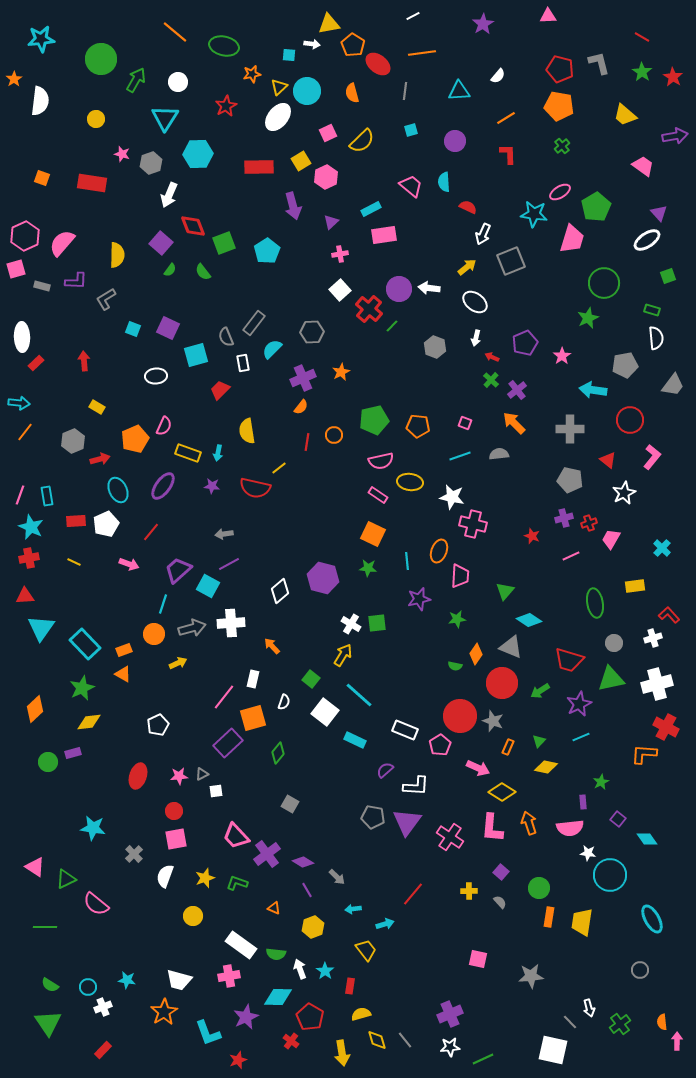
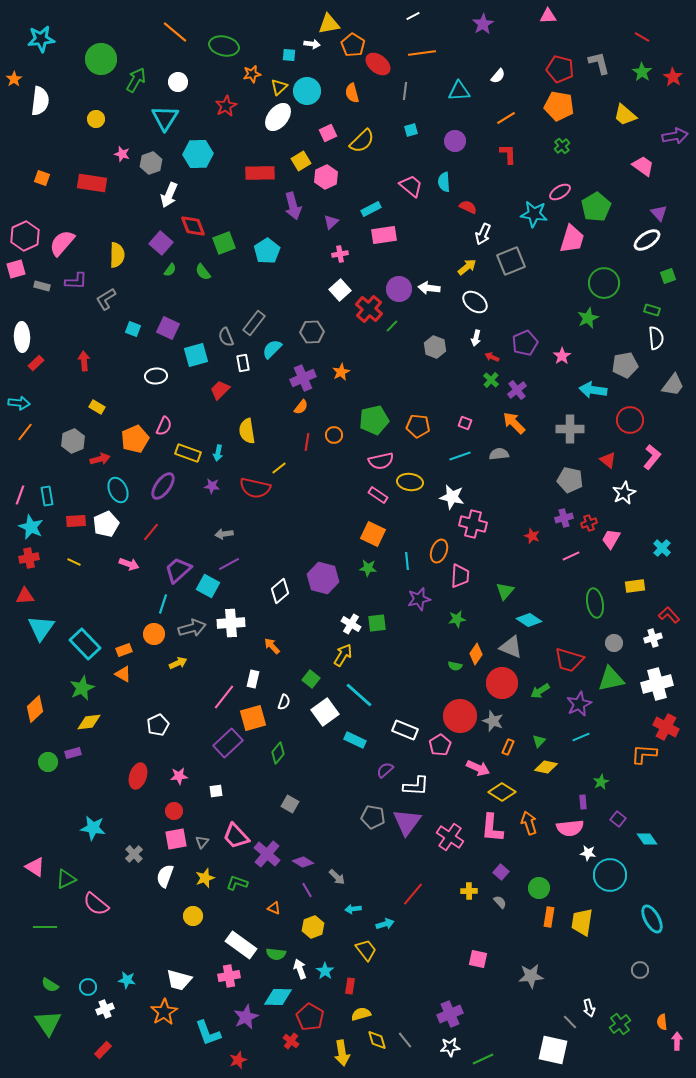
red rectangle at (259, 167): moved 1 px right, 6 px down
white square at (325, 712): rotated 16 degrees clockwise
gray triangle at (202, 774): moved 68 px down; rotated 24 degrees counterclockwise
purple cross at (267, 854): rotated 12 degrees counterclockwise
white cross at (103, 1007): moved 2 px right, 2 px down
